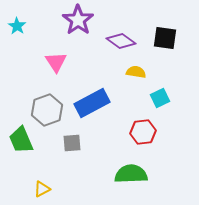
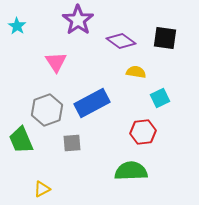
green semicircle: moved 3 px up
